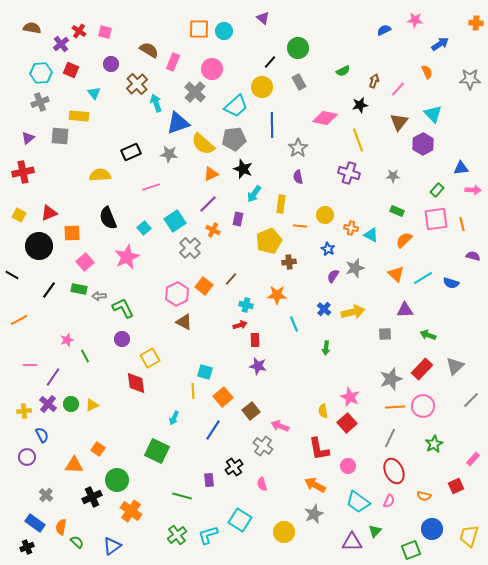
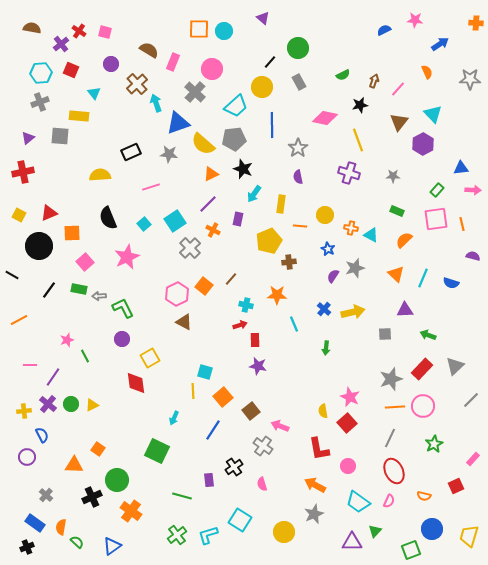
green semicircle at (343, 71): moved 4 px down
cyan square at (144, 228): moved 4 px up
cyan line at (423, 278): rotated 36 degrees counterclockwise
